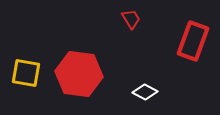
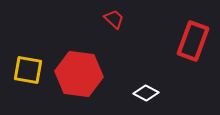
red trapezoid: moved 17 px left; rotated 15 degrees counterclockwise
yellow square: moved 2 px right, 3 px up
white diamond: moved 1 px right, 1 px down
